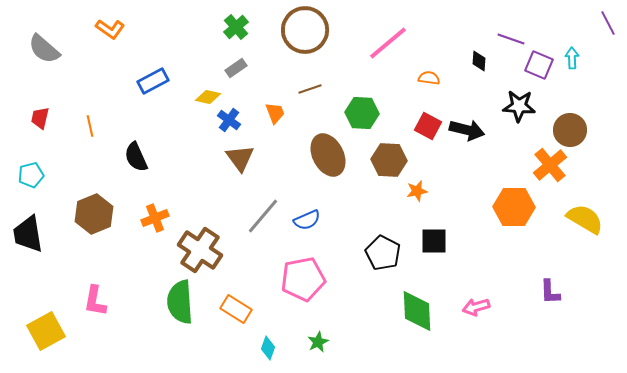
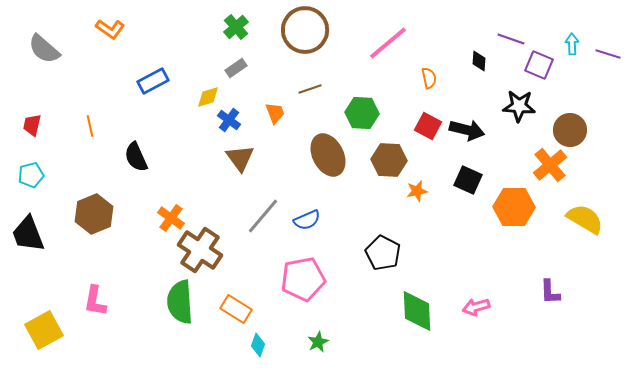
purple line at (608, 23): moved 31 px down; rotated 45 degrees counterclockwise
cyan arrow at (572, 58): moved 14 px up
orange semicircle at (429, 78): rotated 70 degrees clockwise
yellow diamond at (208, 97): rotated 30 degrees counterclockwise
red trapezoid at (40, 118): moved 8 px left, 7 px down
orange cross at (155, 218): moved 16 px right; rotated 32 degrees counterclockwise
black trapezoid at (28, 234): rotated 12 degrees counterclockwise
black square at (434, 241): moved 34 px right, 61 px up; rotated 24 degrees clockwise
yellow square at (46, 331): moved 2 px left, 1 px up
cyan diamond at (268, 348): moved 10 px left, 3 px up
